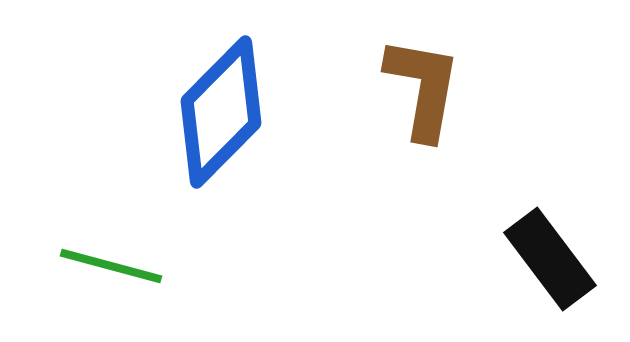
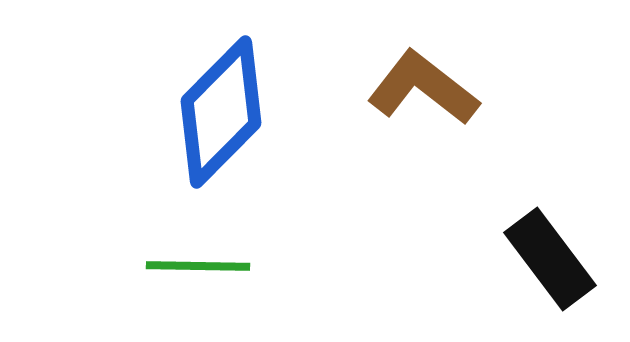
brown L-shape: rotated 62 degrees counterclockwise
green line: moved 87 px right; rotated 14 degrees counterclockwise
